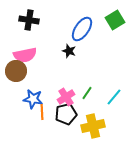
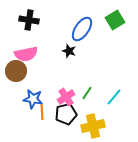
pink semicircle: moved 1 px right, 1 px up
